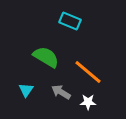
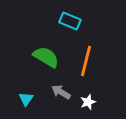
orange line: moved 2 px left, 11 px up; rotated 64 degrees clockwise
cyan triangle: moved 9 px down
white star: rotated 21 degrees counterclockwise
